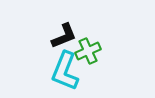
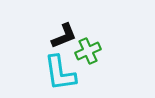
cyan L-shape: moved 5 px left, 2 px down; rotated 30 degrees counterclockwise
